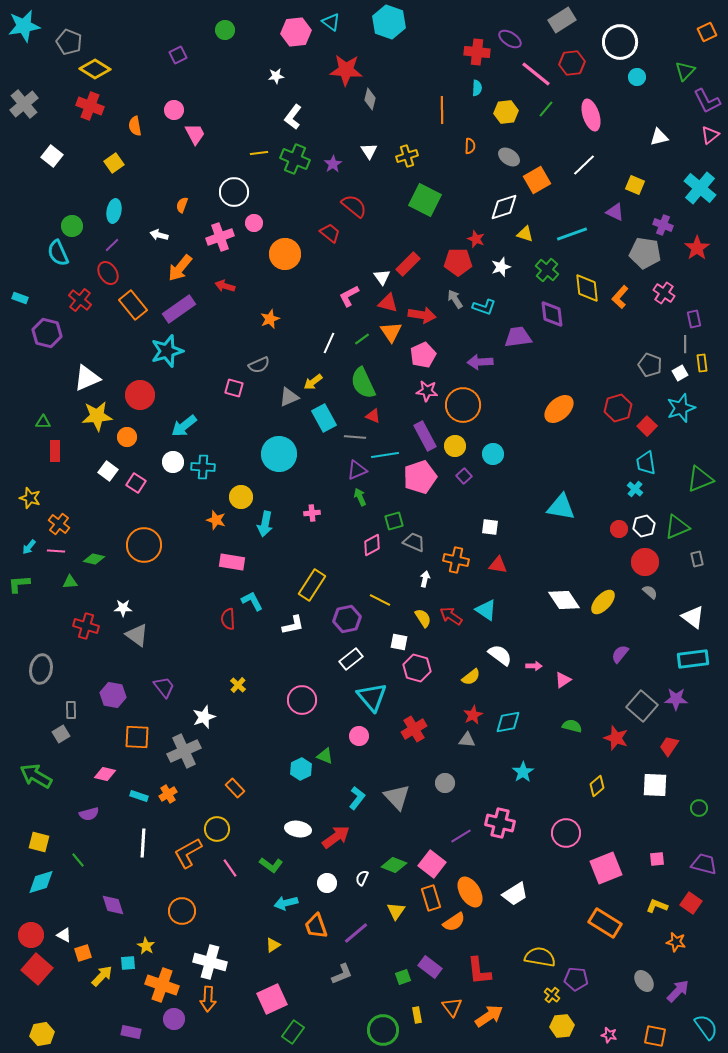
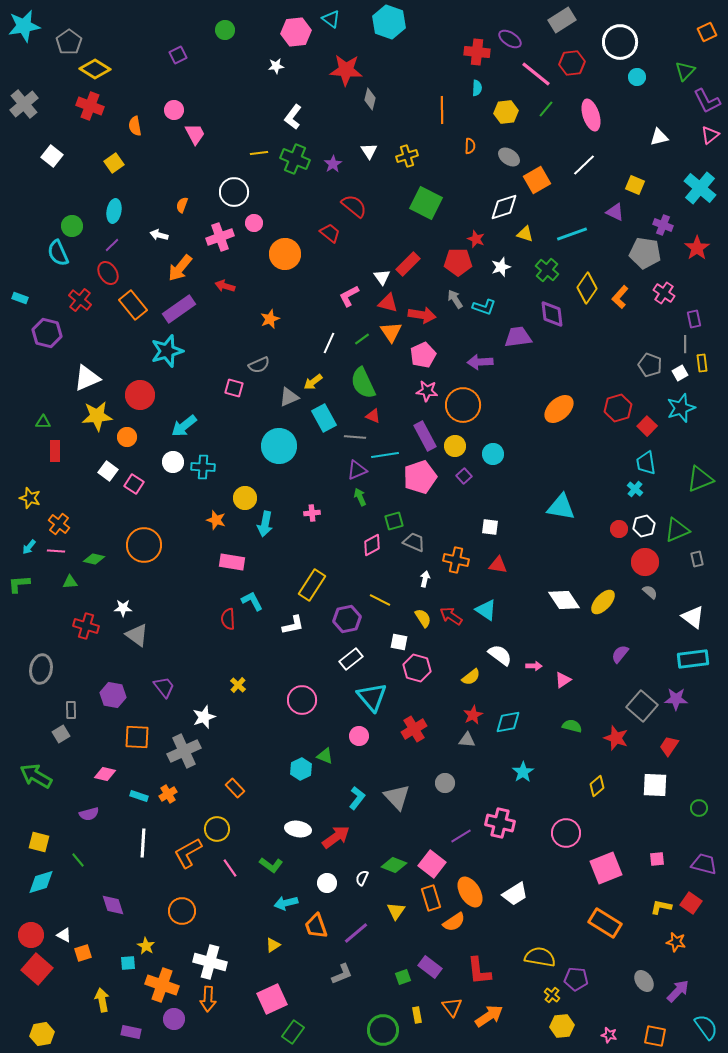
cyan triangle at (331, 22): moved 3 px up
gray pentagon at (69, 42): rotated 15 degrees clockwise
white star at (276, 76): moved 10 px up
green square at (425, 200): moved 1 px right, 3 px down
yellow diamond at (587, 288): rotated 40 degrees clockwise
cyan circle at (279, 454): moved 8 px up
pink square at (136, 483): moved 2 px left, 1 px down
yellow circle at (241, 497): moved 4 px right, 1 px down
green triangle at (677, 527): moved 3 px down
yellow L-shape at (657, 906): moved 4 px right, 1 px down; rotated 10 degrees counterclockwise
yellow arrow at (102, 976): moved 24 px down; rotated 55 degrees counterclockwise
